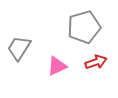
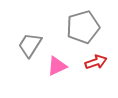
gray pentagon: moved 1 px left
gray trapezoid: moved 11 px right, 3 px up
